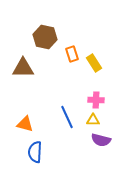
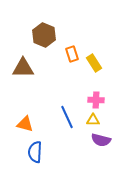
brown hexagon: moved 1 px left, 2 px up; rotated 10 degrees clockwise
